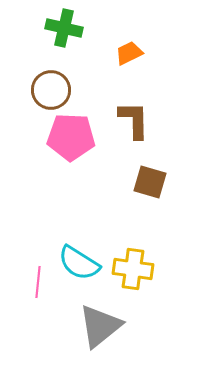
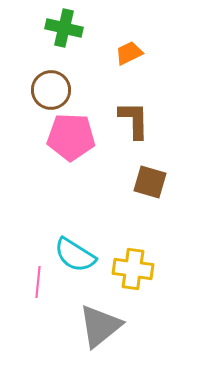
cyan semicircle: moved 4 px left, 8 px up
